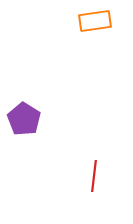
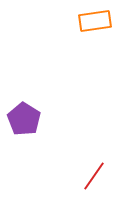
red line: rotated 28 degrees clockwise
